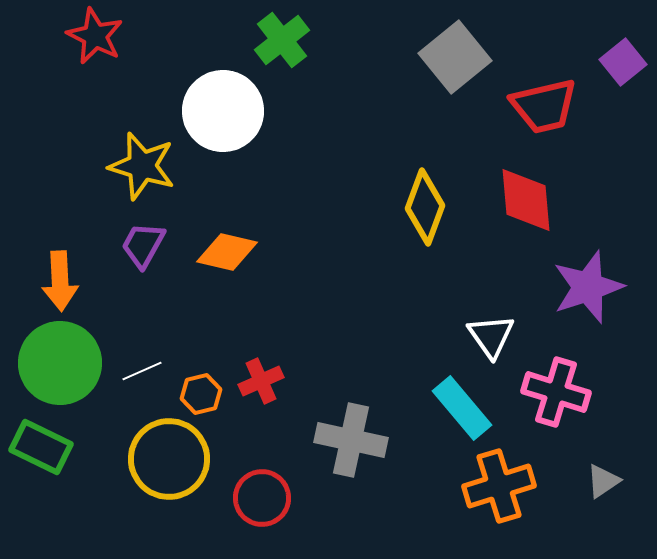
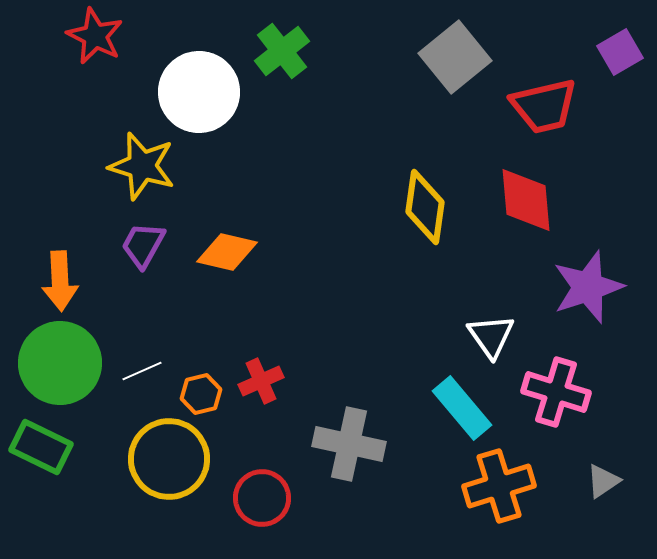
green cross: moved 11 px down
purple square: moved 3 px left, 10 px up; rotated 9 degrees clockwise
white circle: moved 24 px left, 19 px up
yellow diamond: rotated 12 degrees counterclockwise
gray cross: moved 2 px left, 4 px down
